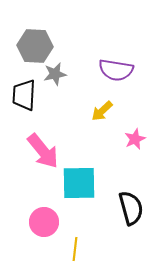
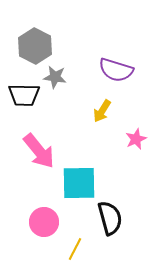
gray hexagon: rotated 24 degrees clockwise
purple semicircle: rotated 8 degrees clockwise
gray star: moved 3 px down; rotated 20 degrees clockwise
black trapezoid: rotated 92 degrees counterclockwise
yellow arrow: rotated 15 degrees counterclockwise
pink star: moved 1 px right
pink arrow: moved 4 px left
black semicircle: moved 21 px left, 10 px down
yellow line: rotated 20 degrees clockwise
